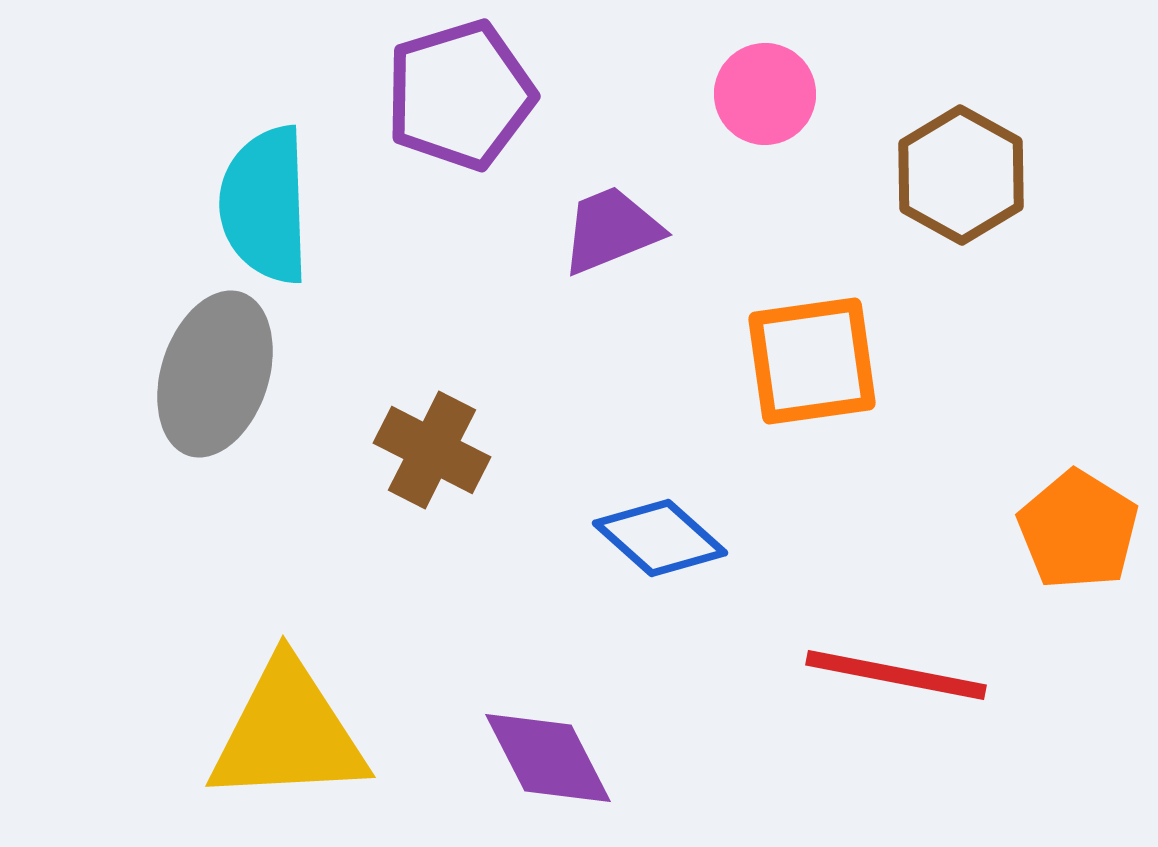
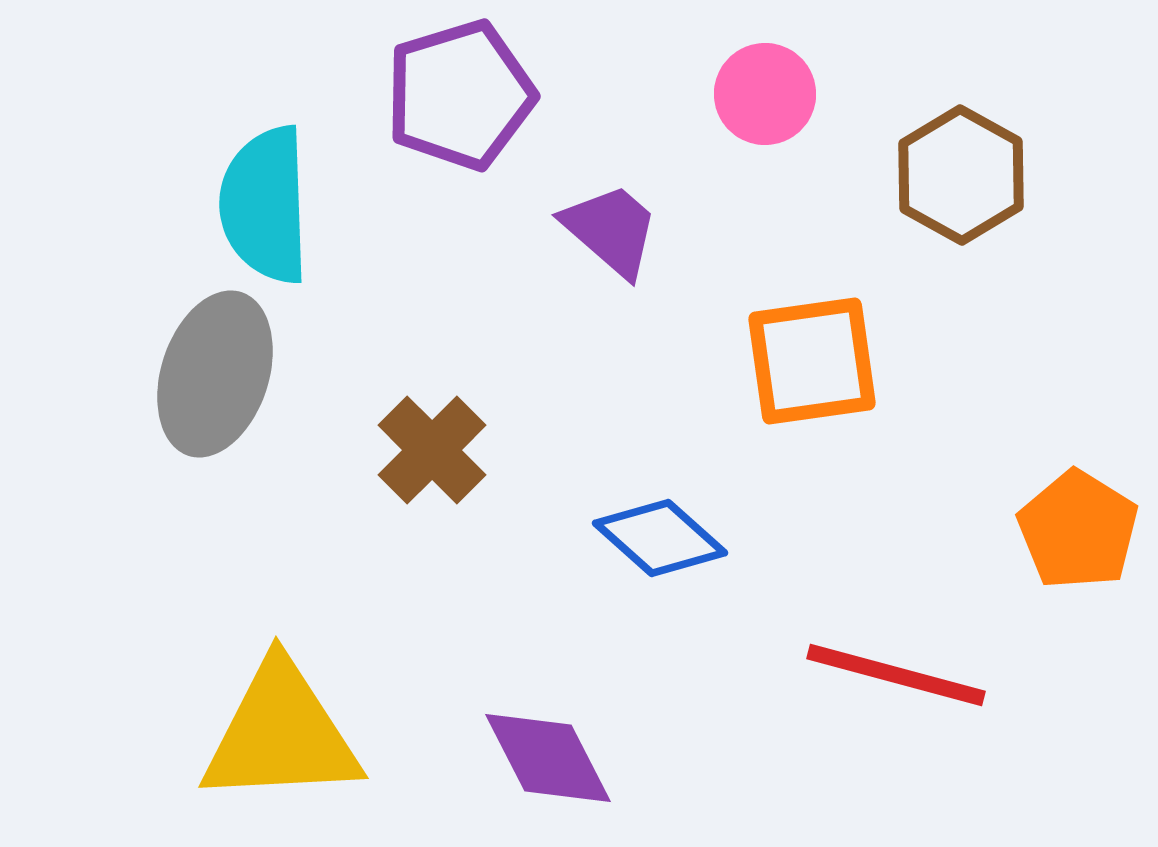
purple trapezoid: rotated 63 degrees clockwise
brown cross: rotated 18 degrees clockwise
red line: rotated 4 degrees clockwise
yellow triangle: moved 7 px left, 1 px down
